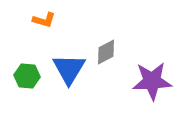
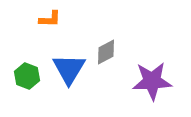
orange L-shape: moved 6 px right, 1 px up; rotated 15 degrees counterclockwise
green hexagon: rotated 15 degrees clockwise
